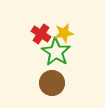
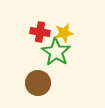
red cross: moved 1 px left, 2 px up; rotated 24 degrees counterclockwise
brown circle: moved 14 px left
